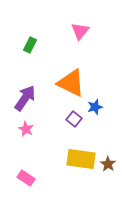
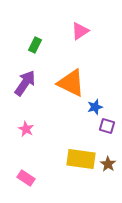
pink triangle: rotated 18 degrees clockwise
green rectangle: moved 5 px right
purple arrow: moved 15 px up
purple square: moved 33 px right, 7 px down; rotated 21 degrees counterclockwise
